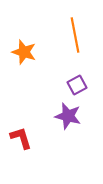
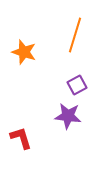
orange line: rotated 28 degrees clockwise
purple star: rotated 8 degrees counterclockwise
